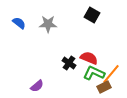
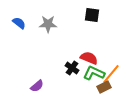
black square: rotated 21 degrees counterclockwise
black cross: moved 3 px right, 5 px down
